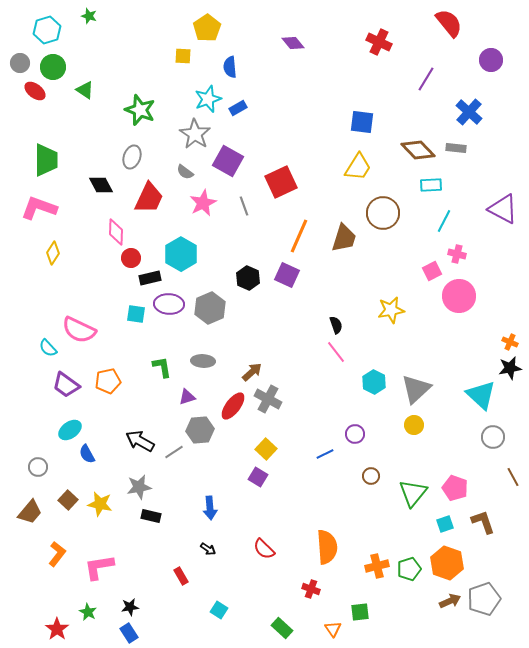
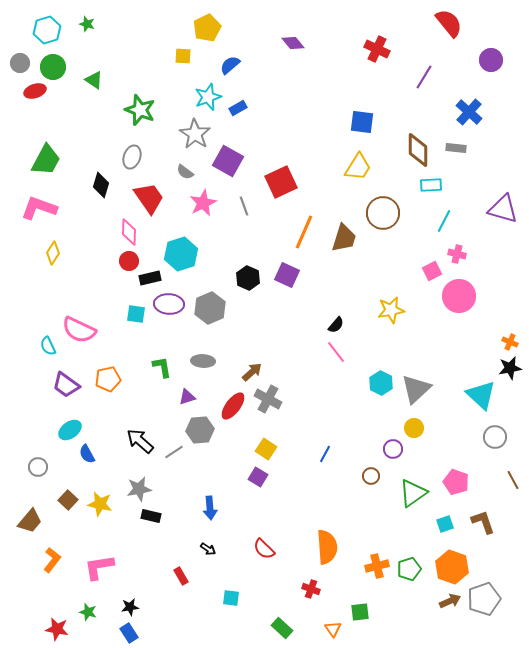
green star at (89, 16): moved 2 px left, 8 px down
yellow pentagon at (207, 28): rotated 8 degrees clockwise
red cross at (379, 42): moved 2 px left, 7 px down
blue semicircle at (230, 67): moved 2 px up; rotated 55 degrees clockwise
purple line at (426, 79): moved 2 px left, 2 px up
green triangle at (85, 90): moved 9 px right, 10 px up
red ellipse at (35, 91): rotated 55 degrees counterclockwise
cyan star at (208, 99): moved 2 px up
brown diamond at (418, 150): rotated 44 degrees clockwise
green trapezoid at (46, 160): rotated 28 degrees clockwise
black diamond at (101, 185): rotated 45 degrees clockwise
red trapezoid at (149, 198): rotated 60 degrees counterclockwise
purple triangle at (503, 209): rotated 12 degrees counterclockwise
pink diamond at (116, 232): moved 13 px right
orange line at (299, 236): moved 5 px right, 4 px up
cyan hexagon at (181, 254): rotated 12 degrees clockwise
red circle at (131, 258): moved 2 px left, 3 px down
black semicircle at (336, 325): rotated 60 degrees clockwise
cyan semicircle at (48, 348): moved 2 px up; rotated 18 degrees clockwise
orange pentagon at (108, 381): moved 2 px up
cyan hexagon at (374, 382): moved 7 px right, 1 px down
yellow circle at (414, 425): moved 3 px down
purple circle at (355, 434): moved 38 px right, 15 px down
gray circle at (493, 437): moved 2 px right
black arrow at (140, 441): rotated 12 degrees clockwise
yellow square at (266, 449): rotated 10 degrees counterclockwise
blue line at (325, 454): rotated 36 degrees counterclockwise
brown line at (513, 477): moved 3 px down
gray star at (139, 487): moved 2 px down
pink pentagon at (455, 488): moved 1 px right, 6 px up
green triangle at (413, 493): rotated 16 degrees clockwise
brown trapezoid at (30, 512): moved 9 px down
orange L-shape at (57, 554): moved 5 px left, 6 px down
orange hexagon at (447, 563): moved 5 px right, 4 px down
cyan square at (219, 610): moved 12 px right, 12 px up; rotated 24 degrees counterclockwise
green star at (88, 612): rotated 12 degrees counterclockwise
red star at (57, 629): rotated 25 degrees counterclockwise
